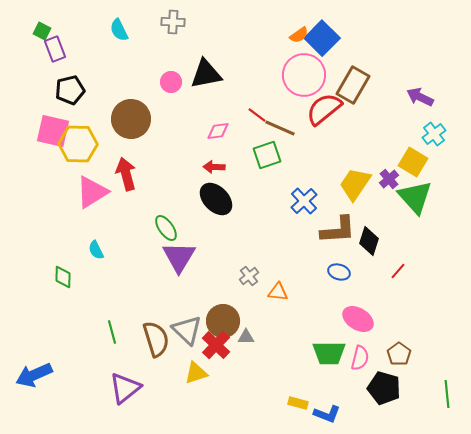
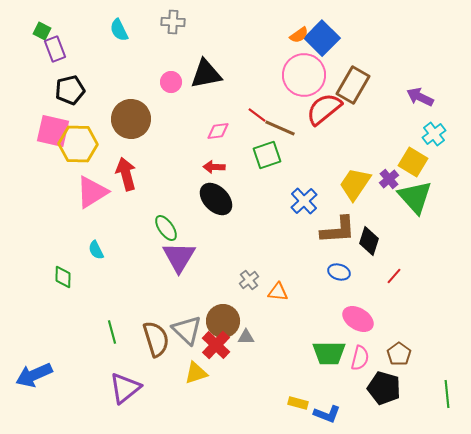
red line at (398, 271): moved 4 px left, 5 px down
gray cross at (249, 276): moved 4 px down
